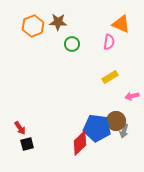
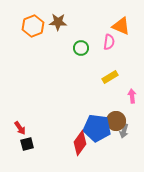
orange triangle: moved 2 px down
green circle: moved 9 px right, 4 px down
pink arrow: rotated 96 degrees clockwise
red diamond: rotated 10 degrees counterclockwise
